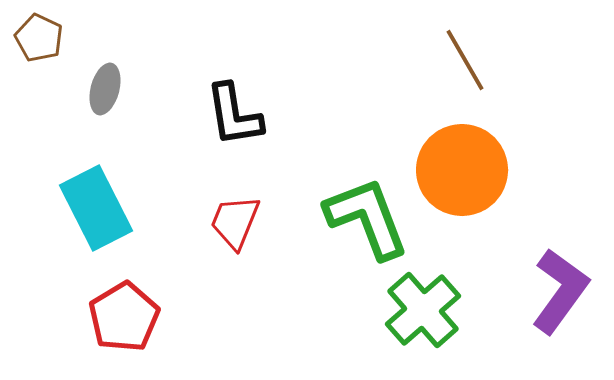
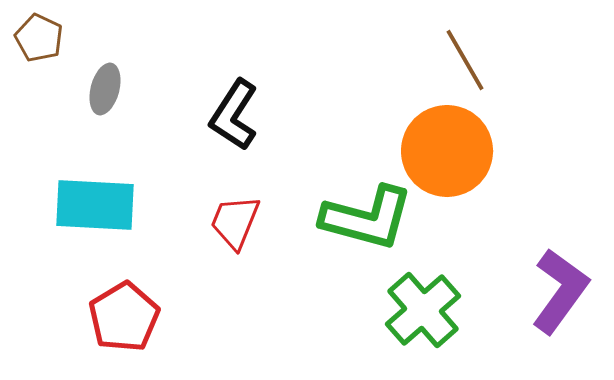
black L-shape: rotated 42 degrees clockwise
orange circle: moved 15 px left, 19 px up
cyan rectangle: moved 1 px left, 3 px up; rotated 60 degrees counterclockwise
green L-shape: rotated 126 degrees clockwise
